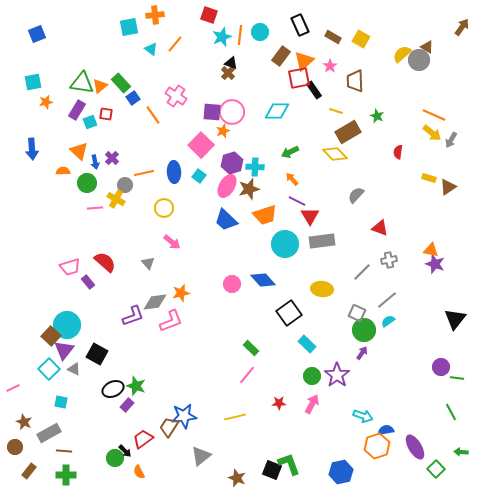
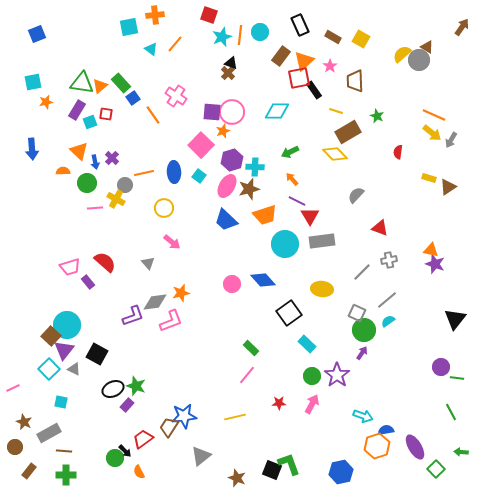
purple hexagon at (232, 163): moved 3 px up
